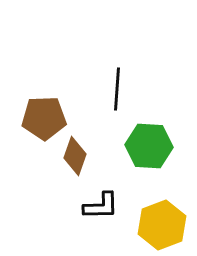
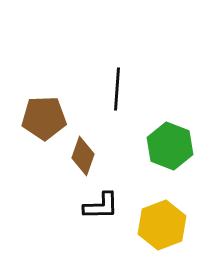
green hexagon: moved 21 px right; rotated 18 degrees clockwise
brown diamond: moved 8 px right
